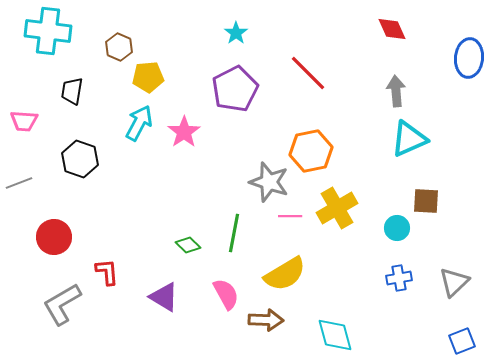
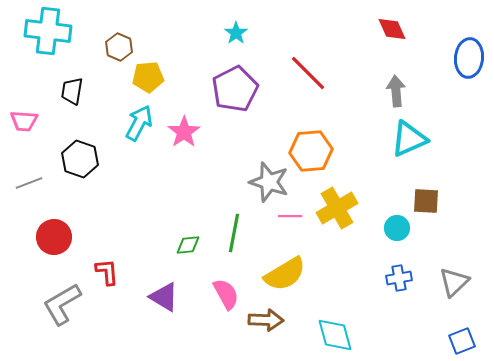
orange hexagon: rotated 6 degrees clockwise
gray line: moved 10 px right
green diamond: rotated 50 degrees counterclockwise
